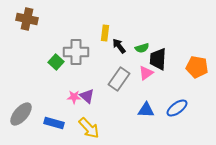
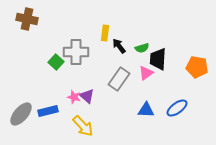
pink star: rotated 16 degrees clockwise
blue rectangle: moved 6 px left, 12 px up; rotated 30 degrees counterclockwise
yellow arrow: moved 6 px left, 2 px up
